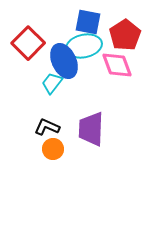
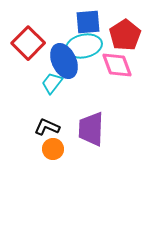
blue square: rotated 16 degrees counterclockwise
